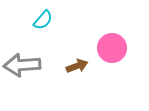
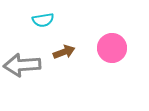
cyan semicircle: rotated 40 degrees clockwise
brown arrow: moved 13 px left, 14 px up
